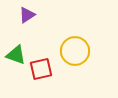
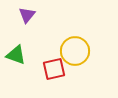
purple triangle: rotated 18 degrees counterclockwise
red square: moved 13 px right
